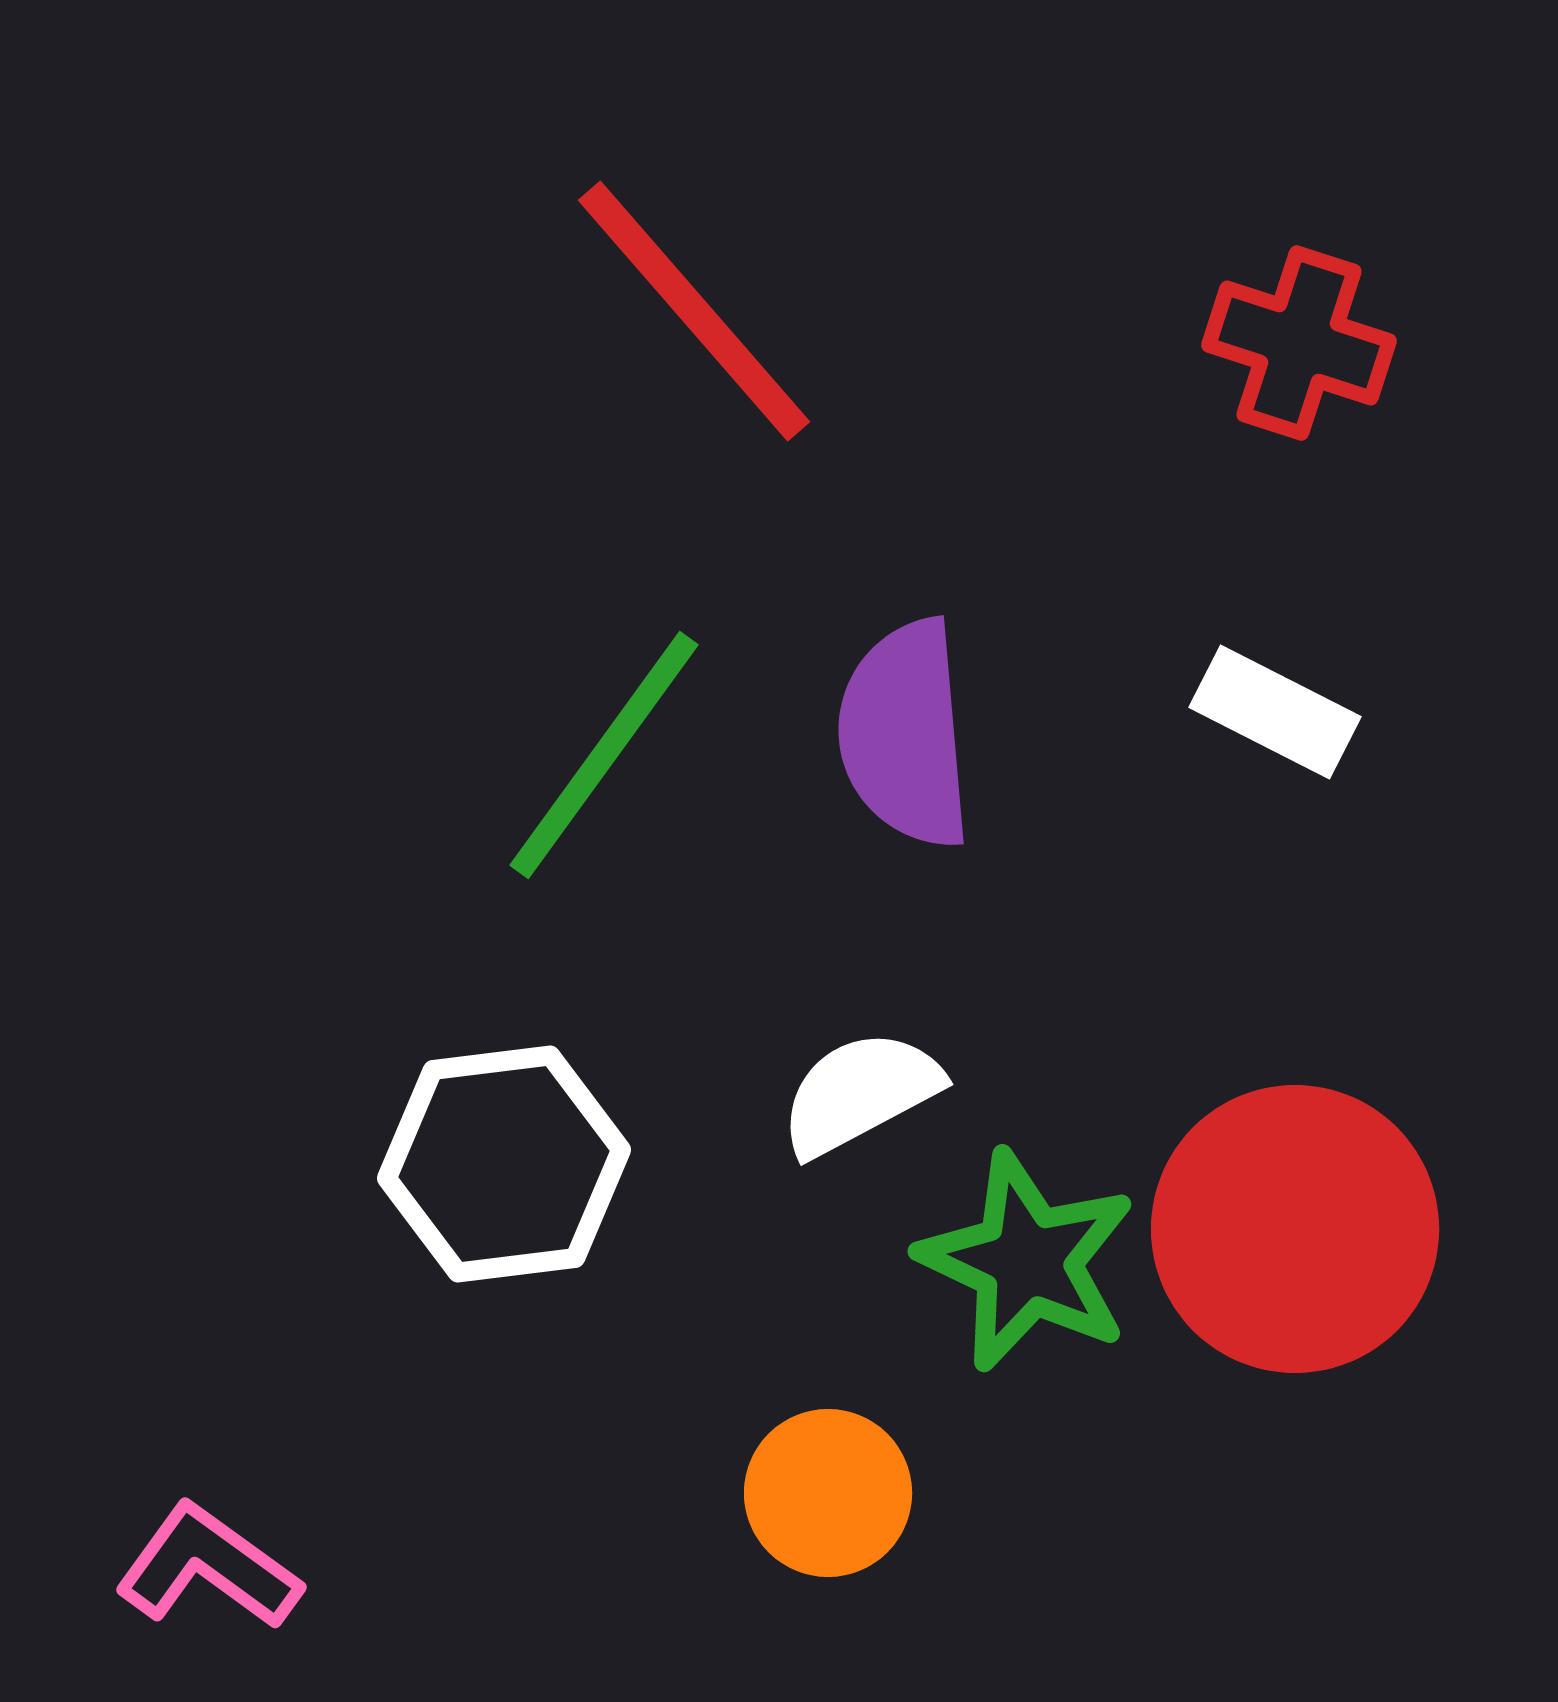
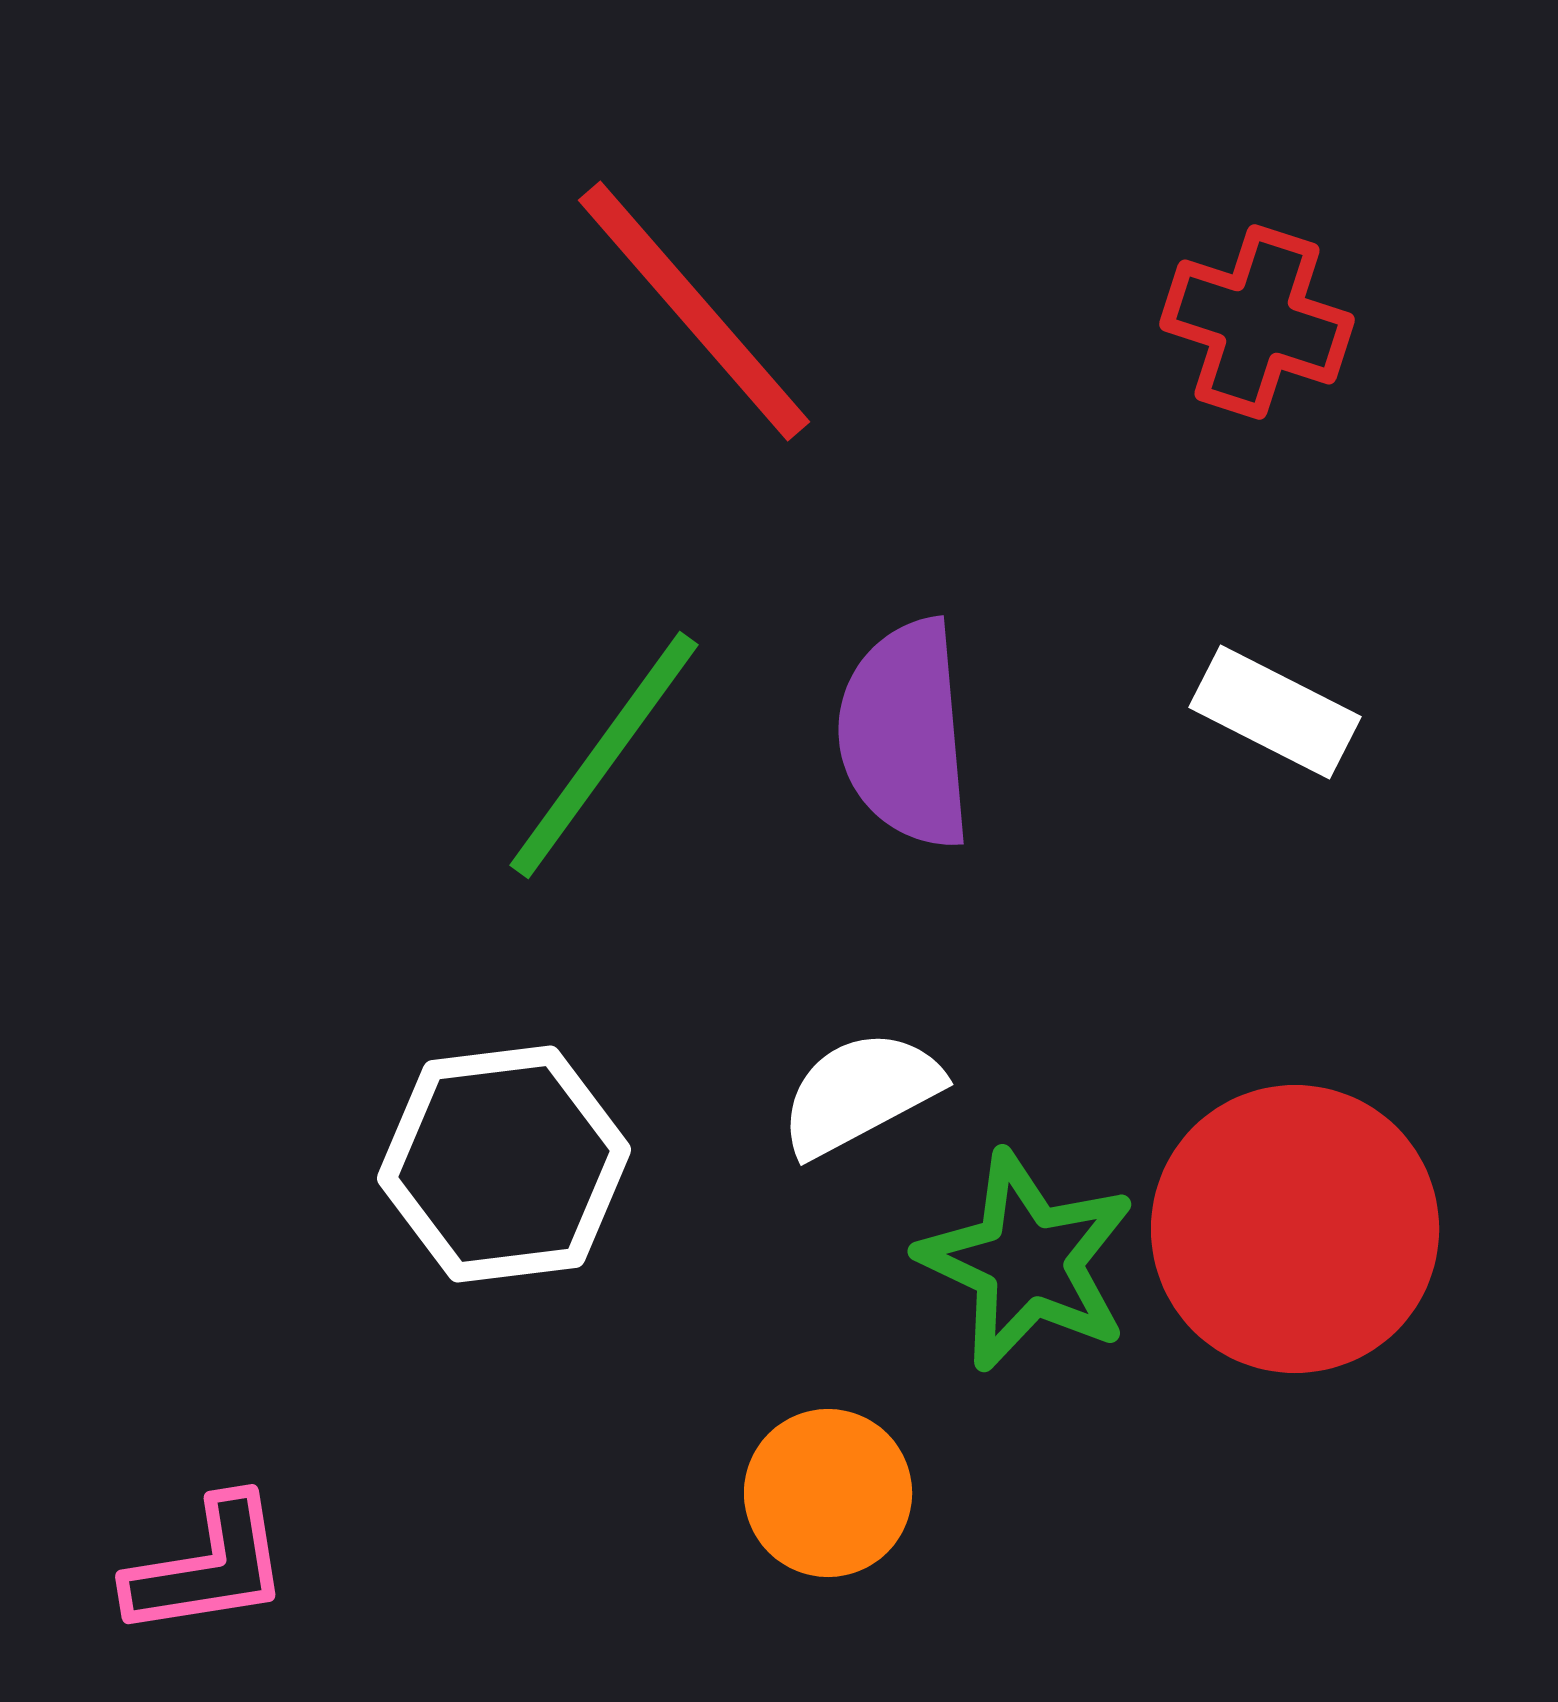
red cross: moved 42 px left, 21 px up
pink L-shape: rotated 135 degrees clockwise
